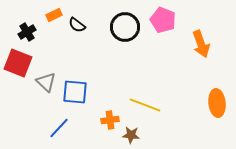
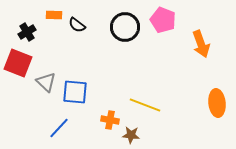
orange rectangle: rotated 28 degrees clockwise
orange cross: rotated 18 degrees clockwise
